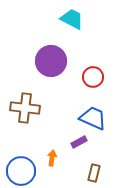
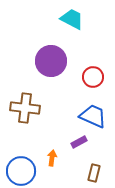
blue trapezoid: moved 2 px up
